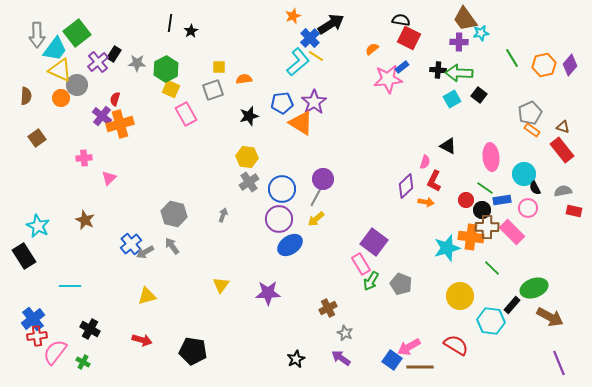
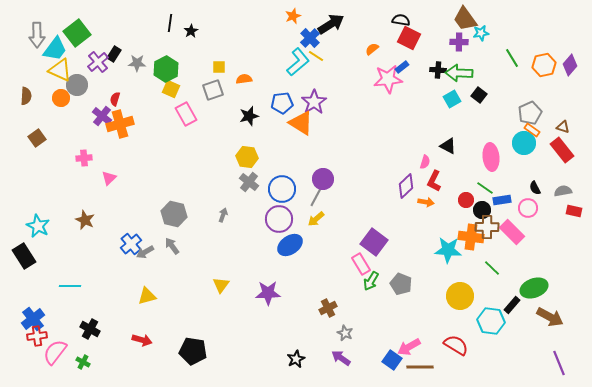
cyan circle at (524, 174): moved 31 px up
gray cross at (249, 182): rotated 18 degrees counterclockwise
cyan star at (447, 248): moved 1 px right, 2 px down; rotated 20 degrees clockwise
